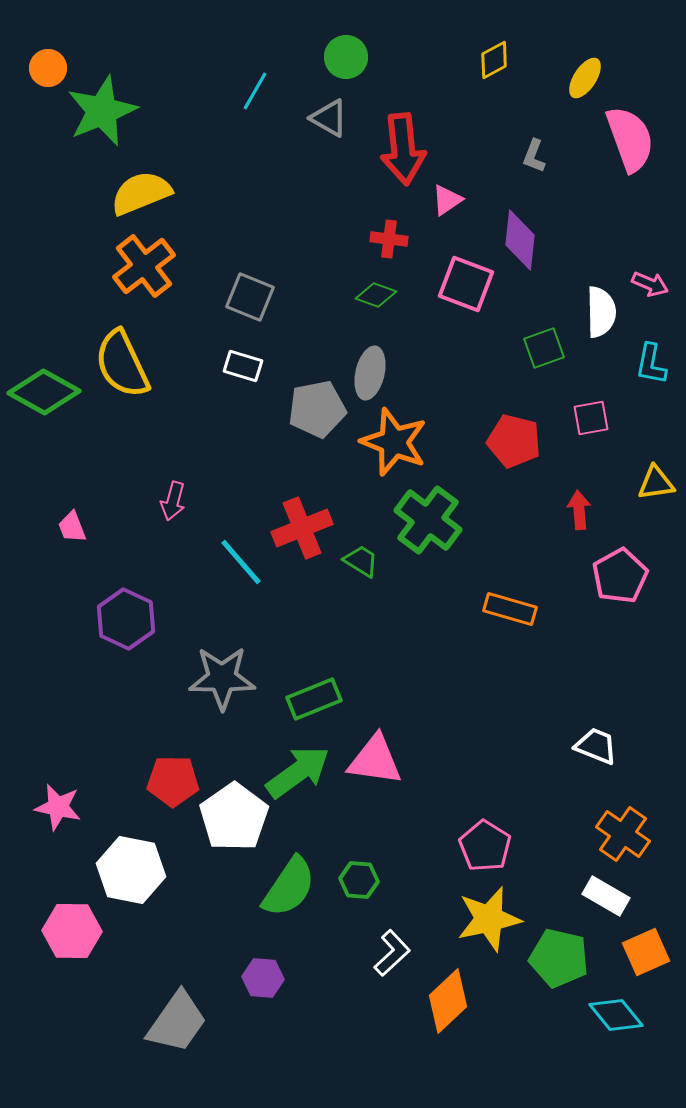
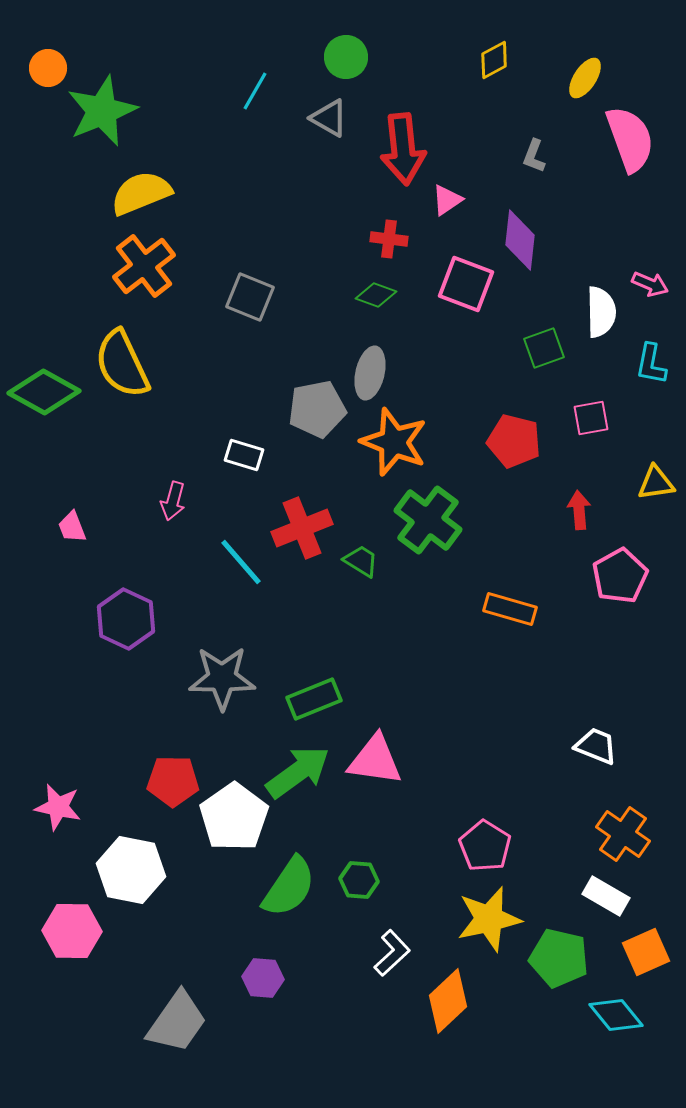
white rectangle at (243, 366): moved 1 px right, 89 px down
